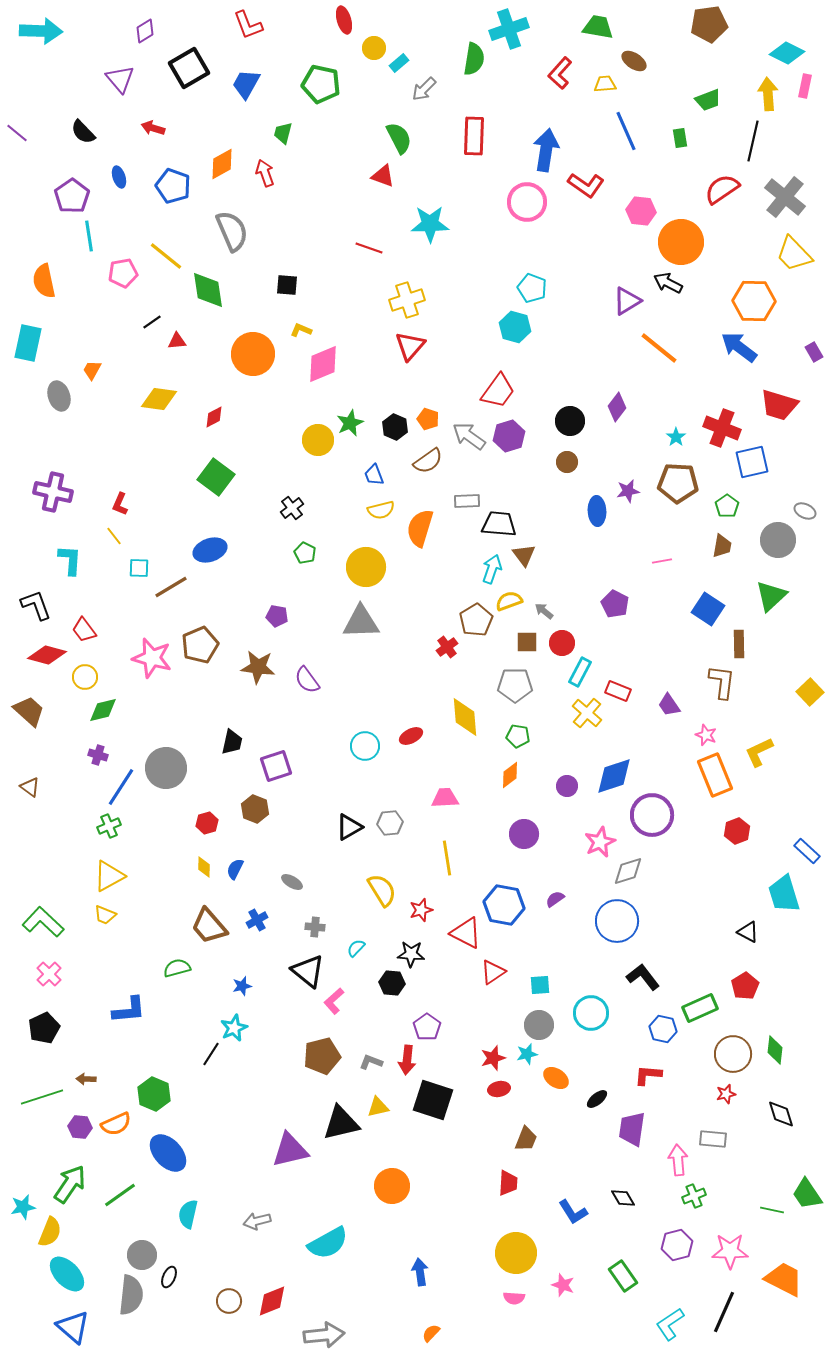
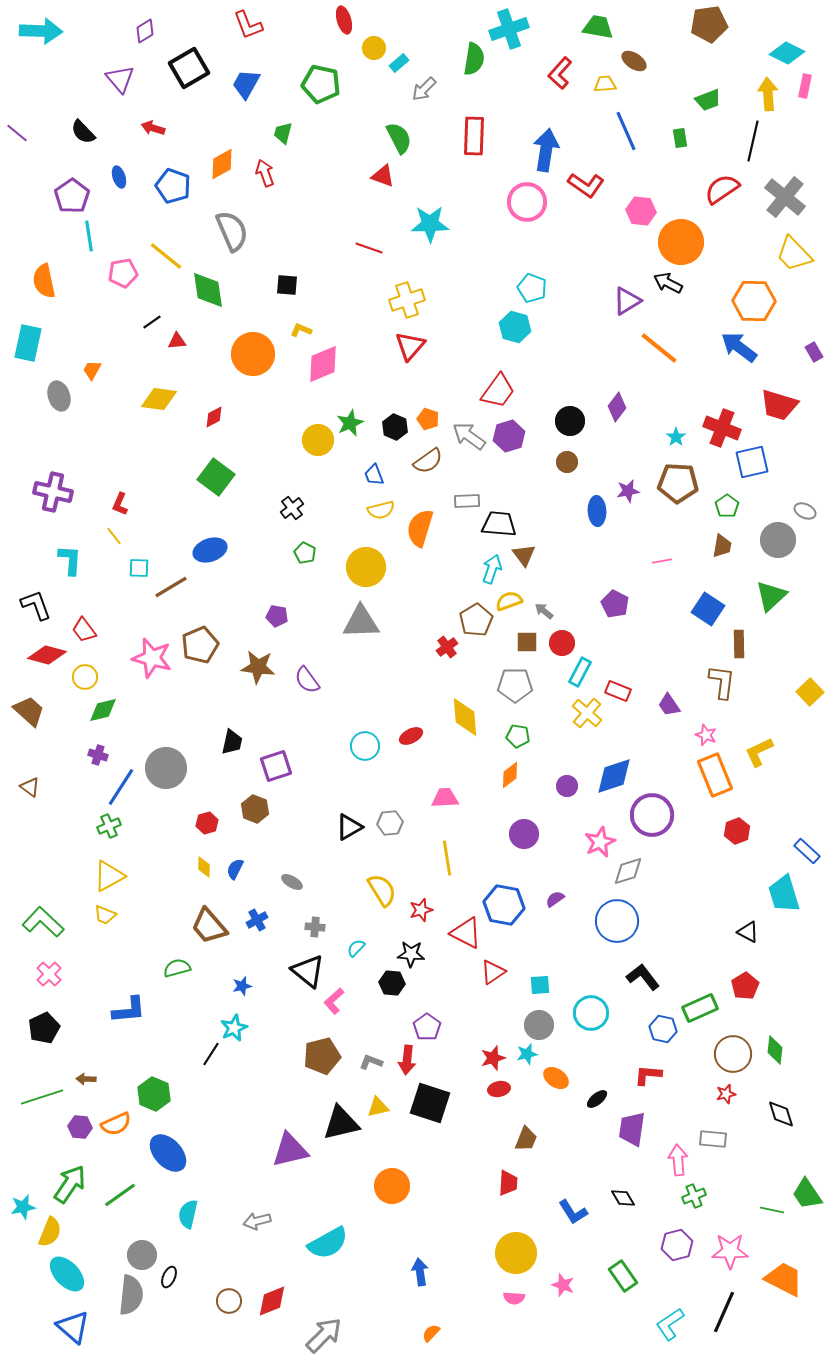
black square at (433, 1100): moved 3 px left, 3 px down
gray arrow at (324, 1335): rotated 39 degrees counterclockwise
